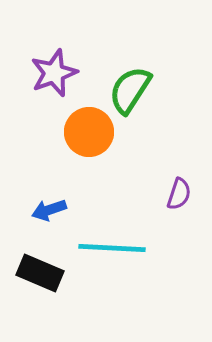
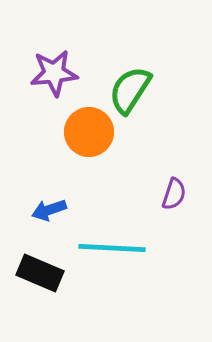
purple star: rotated 15 degrees clockwise
purple semicircle: moved 5 px left
